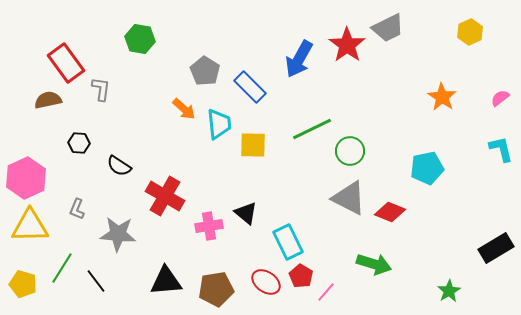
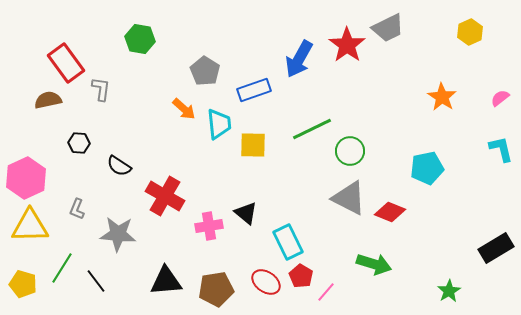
blue rectangle at (250, 87): moved 4 px right, 3 px down; rotated 64 degrees counterclockwise
